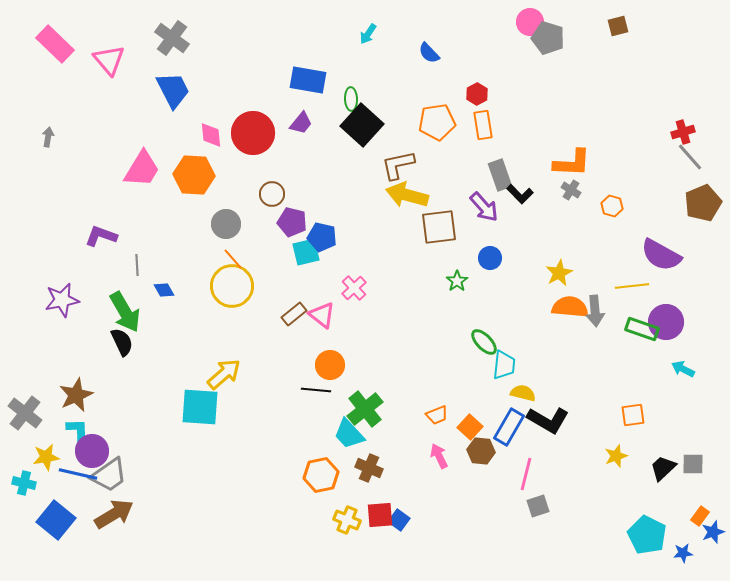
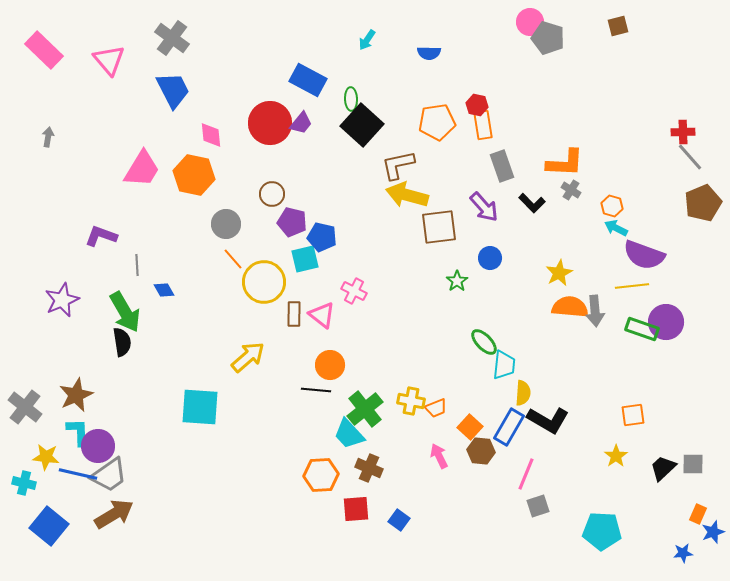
cyan arrow at (368, 34): moved 1 px left, 6 px down
pink rectangle at (55, 44): moved 11 px left, 6 px down
blue semicircle at (429, 53): rotated 45 degrees counterclockwise
blue rectangle at (308, 80): rotated 18 degrees clockwise
red hexagon at (477, 94): moved 11 px down; rotated 20 degrees counterclockwise
red cross at (683, 132): rotated 15 degrees clockwise
red circle at (253, 133): moved 17 px right, 10 px up
orange L-shape at (572, 163): moved 7 px left
orange hexagon at (194, 175): rotated 9 degrees clockwise
gray rectangle at (500, 175): moved 2 px right, 9 px up
black L-shape at (520, 194): moved 12 px right, 9 px down
cyan square at (306, 252): moved 1 px left, 7 px down
purple semicircle at (661, 255): moved 17 px left; rotated 9 degrees counterclockwise
yellow circle at (232, 286): moved 32 px right, 4 px up
pink cross at (354, 288): moved 3 px down; rotated 20 degrees counterclockwise
purple star at (62, 300): rotated 12 degrees counterclockwise
brown rectangle at (294, 314): rotated 50 degrees counterclockwise
black semicircle at (122, 342): rotated 16 degrees clockwise
cyan arrow at (683, 369): moved 67 px left, 141 px up
yellow arrow at (224, 374): moved 24 px right, 17 px up
yellow semicircle at (523, 393): rotated 80 degrees clockwise
gray cross at (25, 413): moved 6 px up
orange trapezoid at (437, 415): moved 1 px left, 7 px up
purple circle at (92, 451): moved 6 px right, 5 px up
yellow star at (616, 456): rotated 15 degrees counterclockwise
yellow star at (46, 457): rotated 16 degrees clockwise
pink line at (526, 474): rotated 8 degrees clockwise
orange hexagon at (321, 475): rotated 8 degrees clockwise
red square at (380, 515): moved 24 px left, 6 px up
orange rectangle at (700, 516): moved 2 px left, 2 px up; rotated 12 degrees counterclockwise
blue square at (56, 520): moved 7 px left, 6 px down
yellow cross at (347, 520): moved 64 px right, 119 px up; rotated 12 degrees counterclockwise
cyan pentagon at (647, 535): moved 45 px left, 4 px up; rotated 24 degrees counterclockwise
